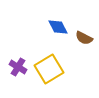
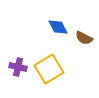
purple cross: rotated 18 degrees counterclockwise
